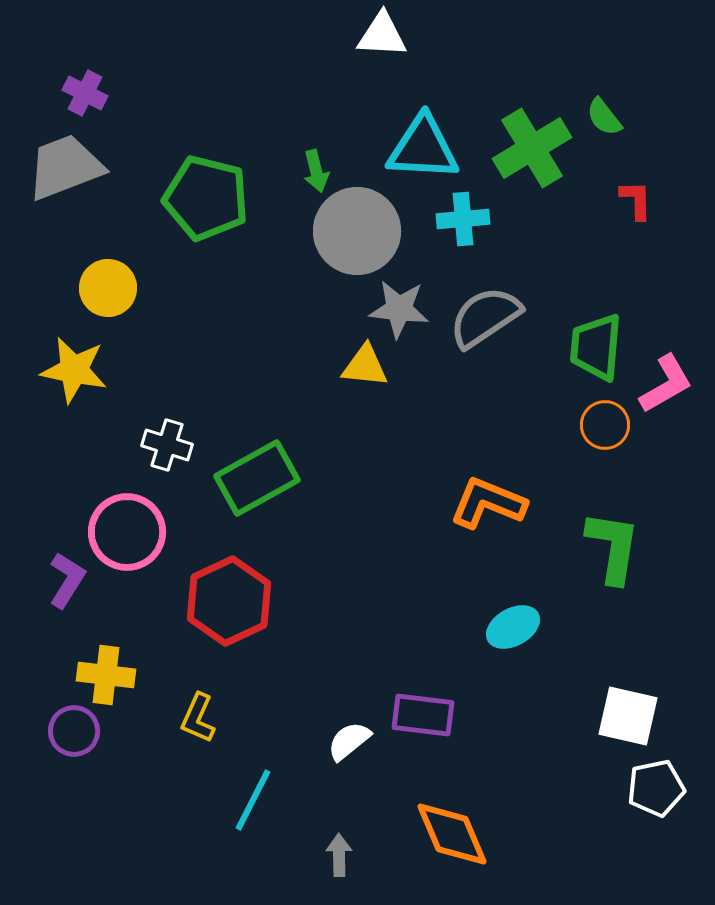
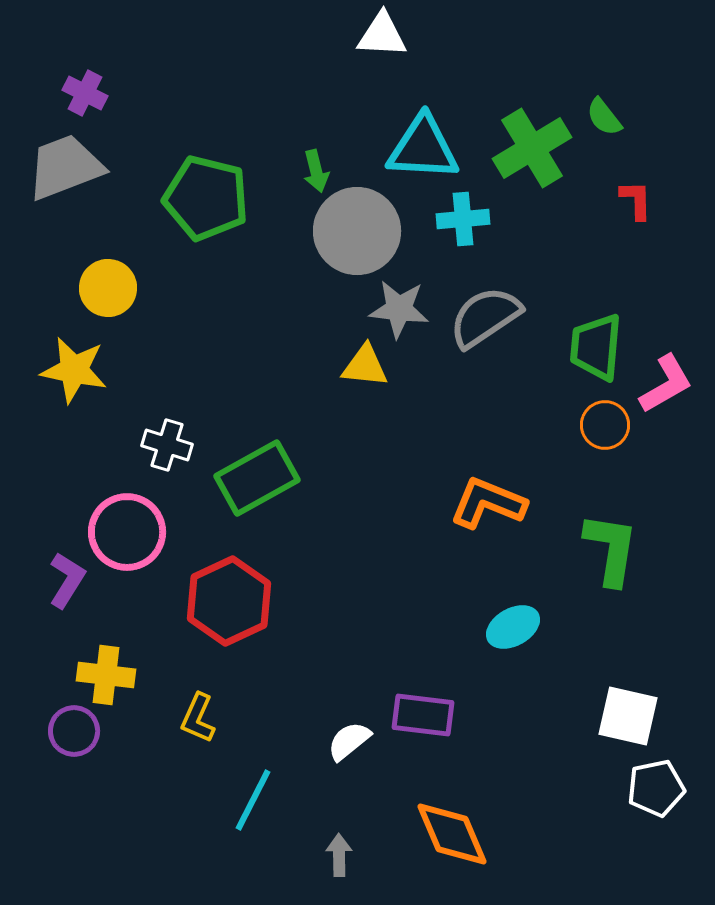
green L-shape: moved 2 px left, 2 px down
